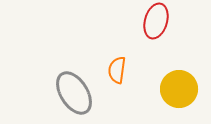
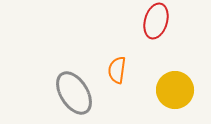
yellow circle: moved 4 px left, 1 px down
